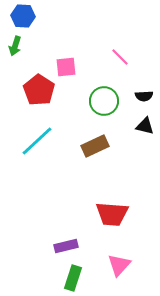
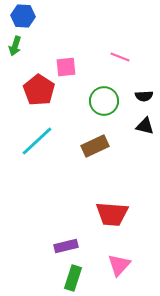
pink line: rotated 24 degrees counterclockwise
